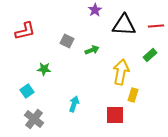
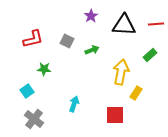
purple star: moved 4 px left, 6 px down
red line: moved 2 px up
red L-shape: moved 8 px right, 8 px down
yellow rectangle: moved 3 px right, 2 px up; rotated 16 degrees clockwise
